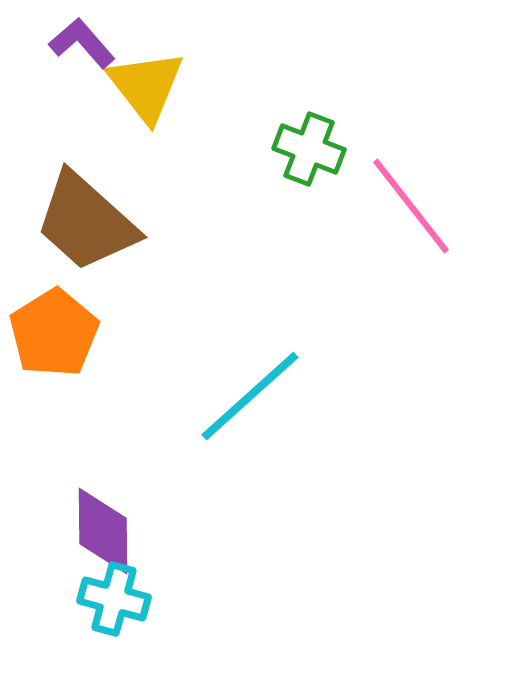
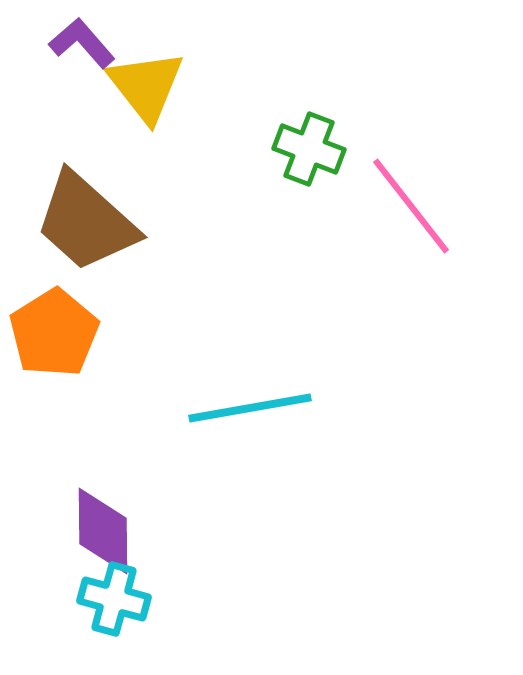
cyan line: moved 12 px down; rotated 32 degrees clockwise
